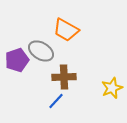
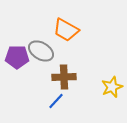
purple pentagon: moved 3 px up; rotated 20 degrees clockwise
yellow star: moved 1 px up
